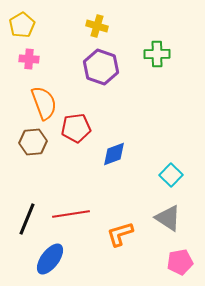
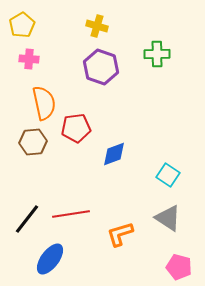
orange semicircle: rotated 8 degrees clockwise
cyan square: moved 3 px left; rotated 10 degrees counterclockwise
black line: rotated 16 degrees clockwise
pink pentagon: moved 1 px left, 5 px down; rotated 25 degrees clockwise
